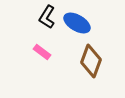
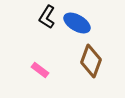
pink rectangle: moved 2 px left, 18 px down
